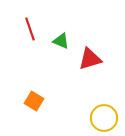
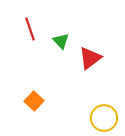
green triangle: rotated 24 degrees clockwise
red triangle: moved 1 px up; rotated 20 degrees counterclockwise
orange square: rotated 12 degrees clockwise
